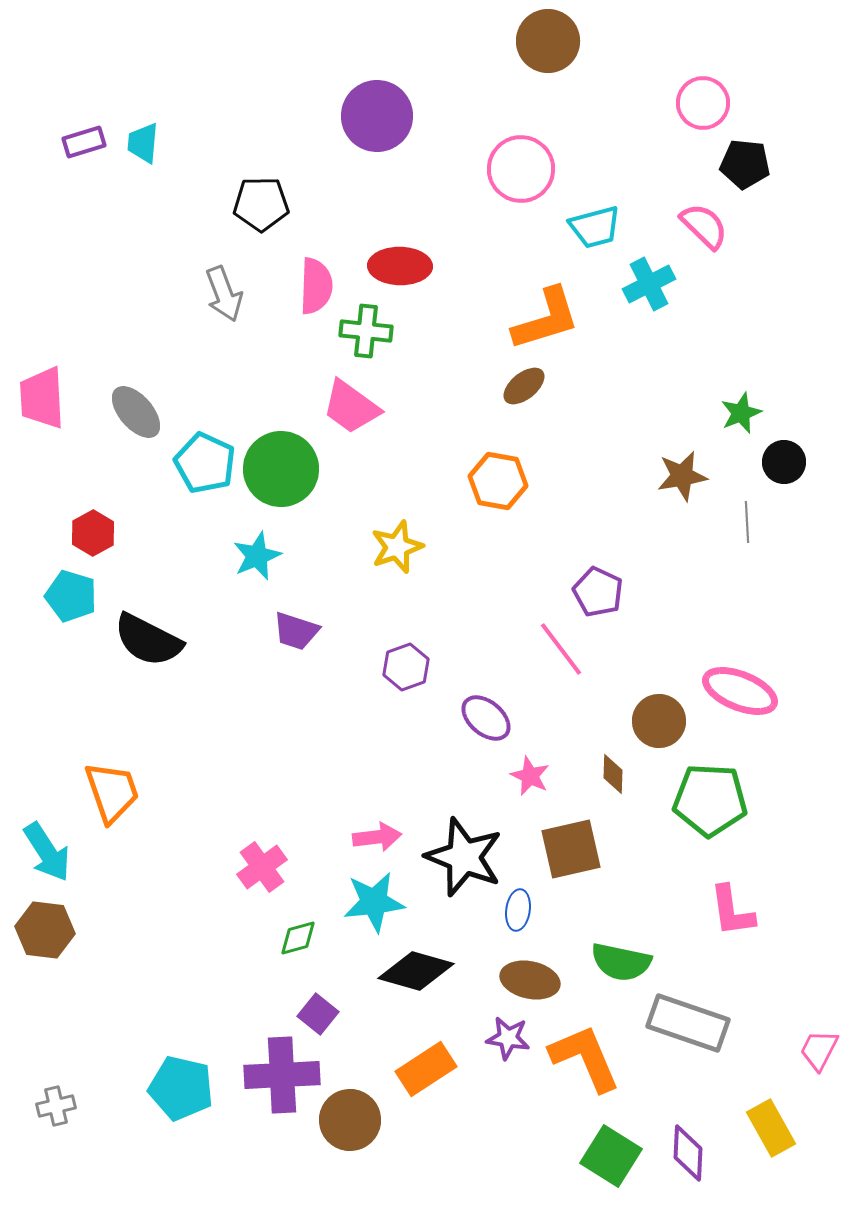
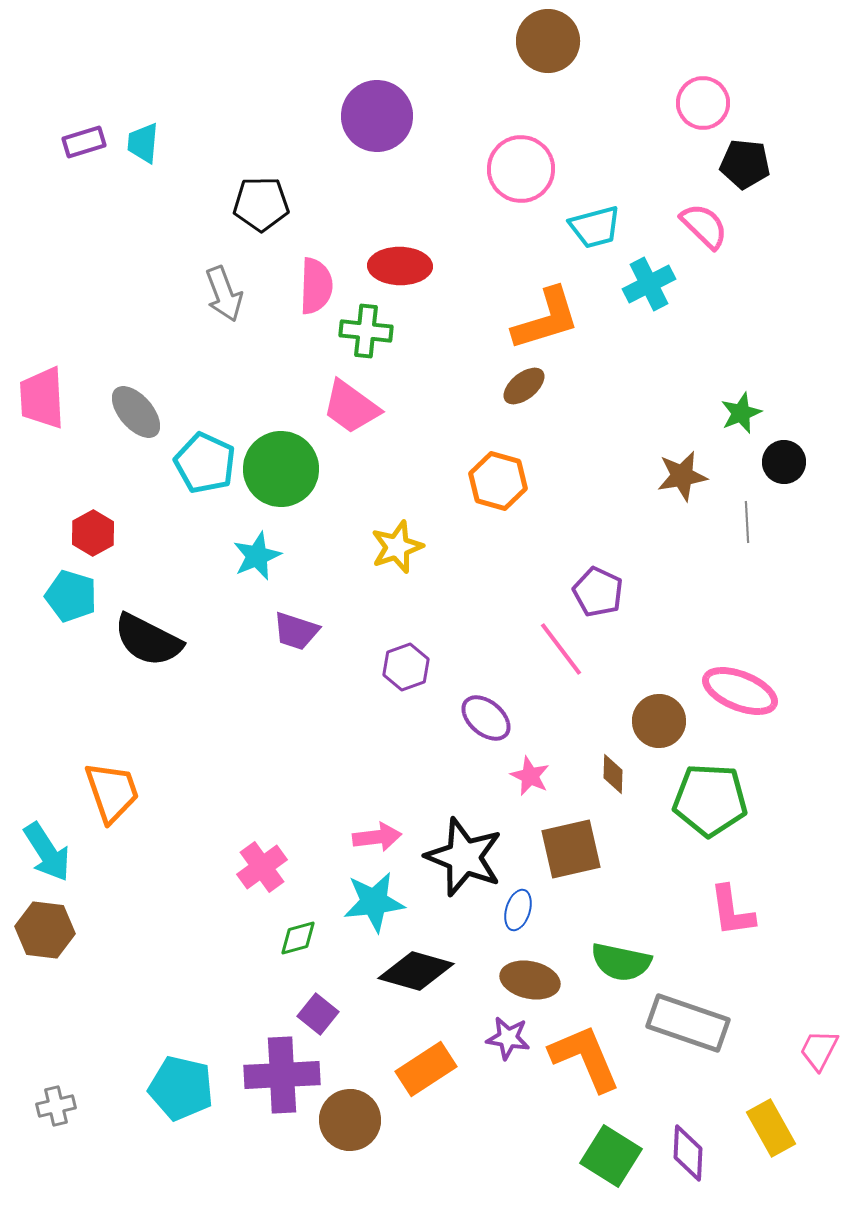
orange hexagon at (498, 481): rotated 6 degrees clockwise
blue ellipse at (518, 910): rotated 9 degrees clockwise
